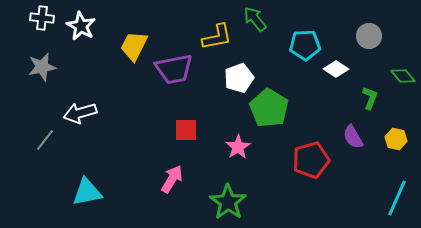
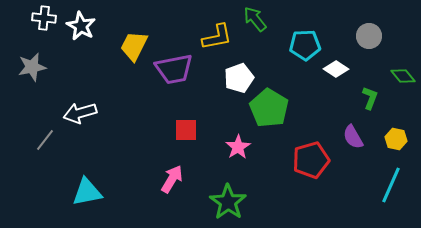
white cross: moved 2 px right
gray star: moved 10 px left
cyan line: moved 6 px left, 13 px up
